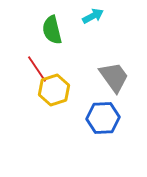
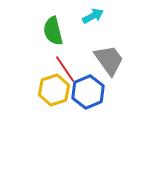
green semicircle: moved 1 px right, 1 px down
red line: moved 28 px right
gray trapezoid: moved 5 px left, 17 px up
blue hexagon: moved 15 px left, 26 px up; rotated 20 degrees counterclockwise
